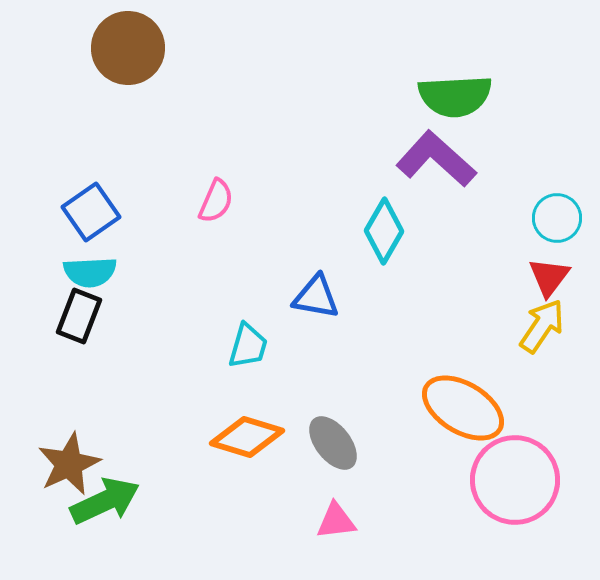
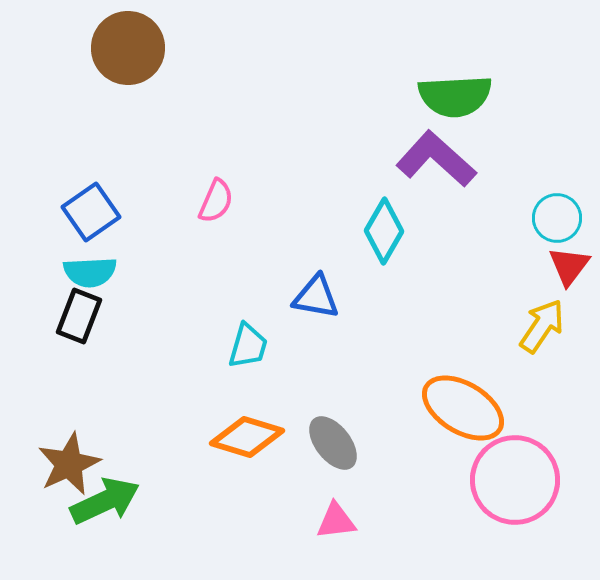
red triangle: moved 20 px right, 11 px up
